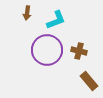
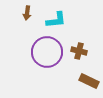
cyan L-shape: rotated 15 degrees clockwise
purple circle: moved 2 px down
brown rectangle: rotated 24 degrees counterclockwise
